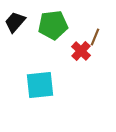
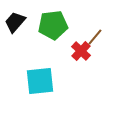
brown line: rotated 18 degrees clockwise
cyan square: moved 4 px up
